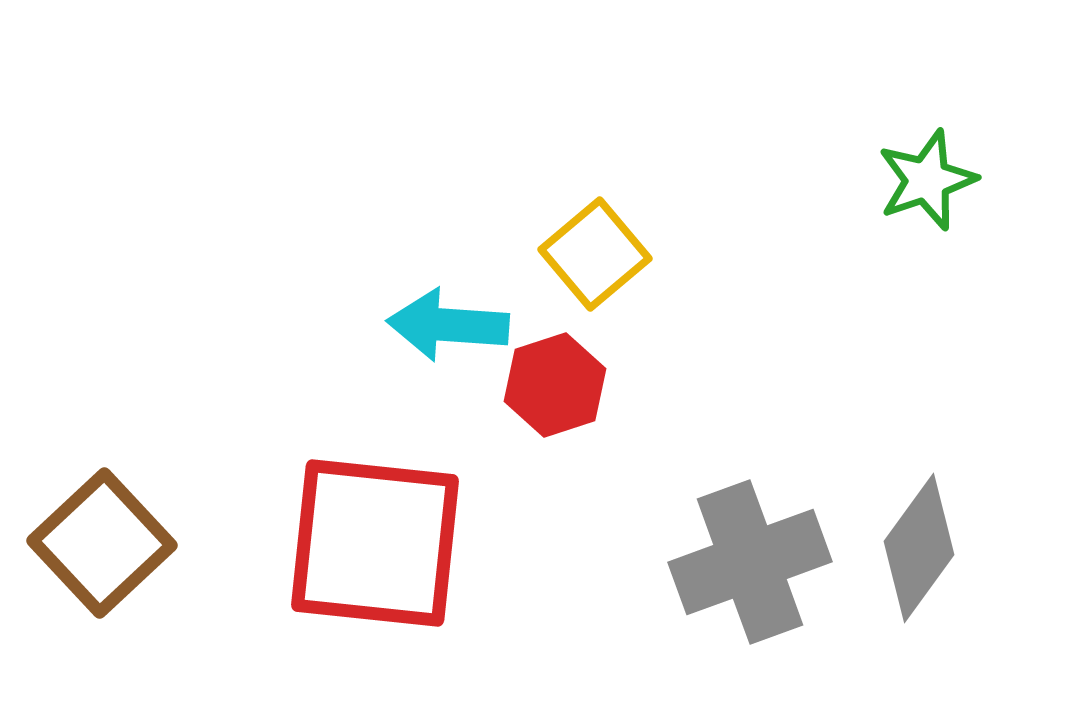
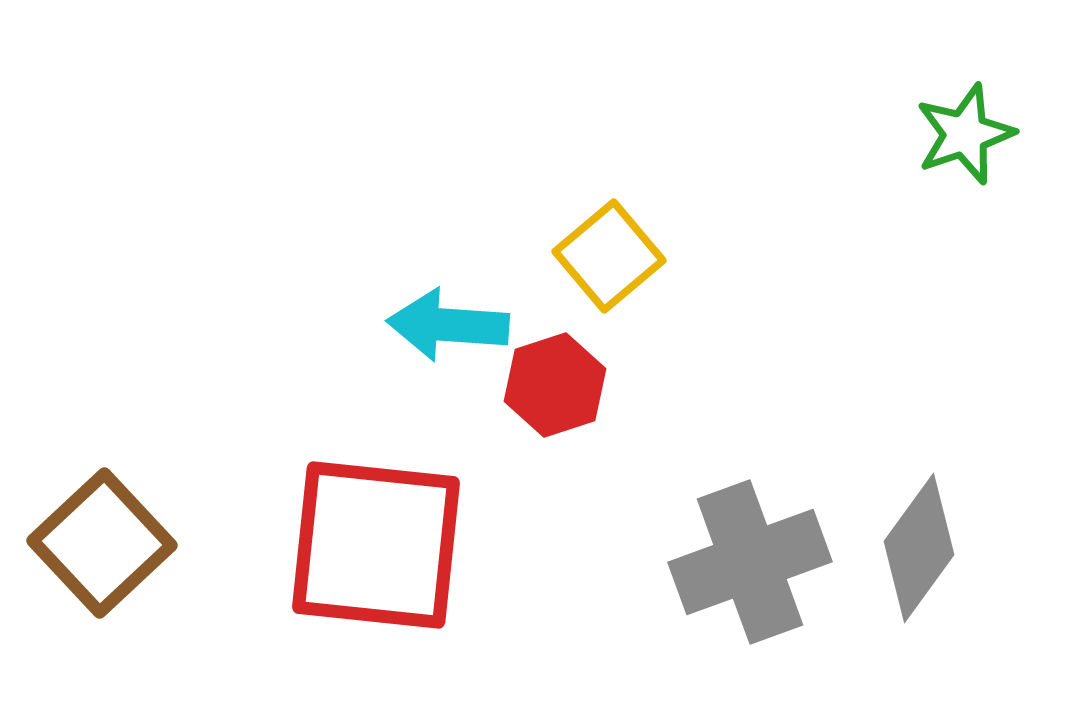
green star: moved 38 px right, 46 px up
yellow square: moved 14 px right, 2 px down
red square: moved 1 px right, 2 px down
